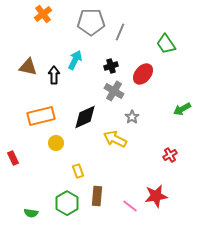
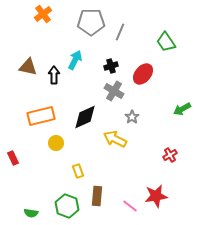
green trapezoid: moved 2 px up
green hexagon: moved 3 px down; rotated 10 degrees counterclockwise
